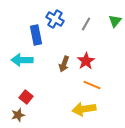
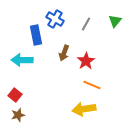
brown arrow: moved 11 px up
red square: moved 11 px left, 2 px up
